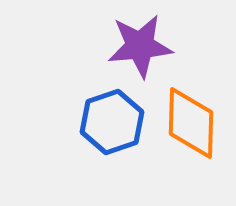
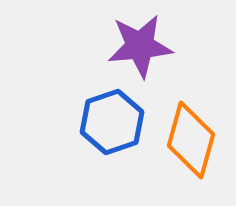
orange diamond: moved 17 px down; rotated 14 degrees clockwise
